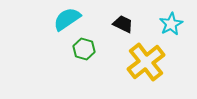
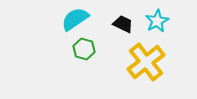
cyan semicircle: moved 8 px right
cyan star: moved 14 px left, 3 px up
